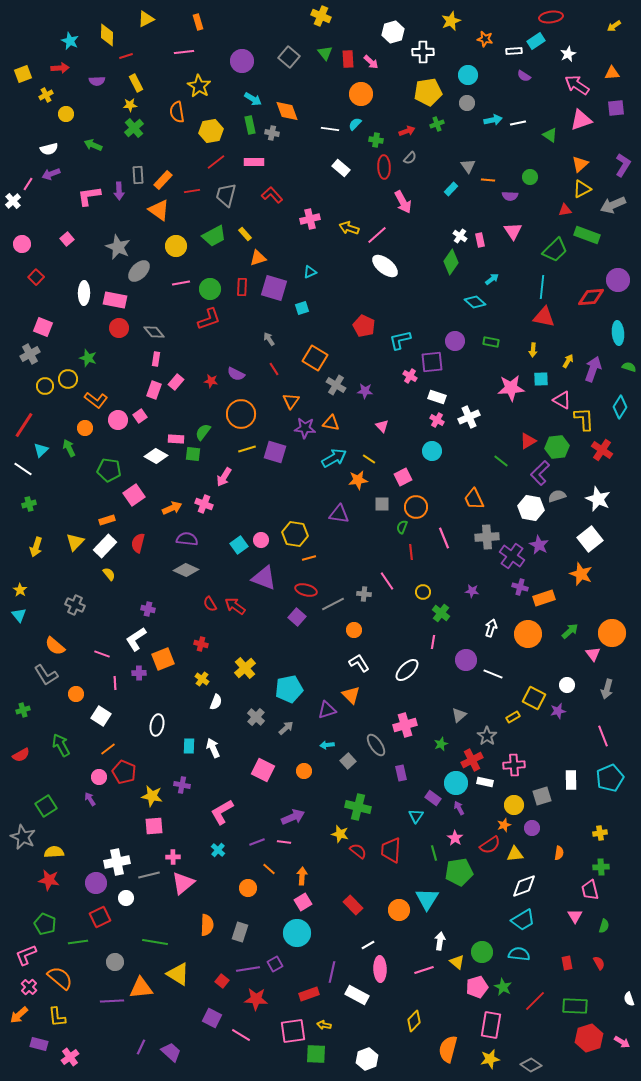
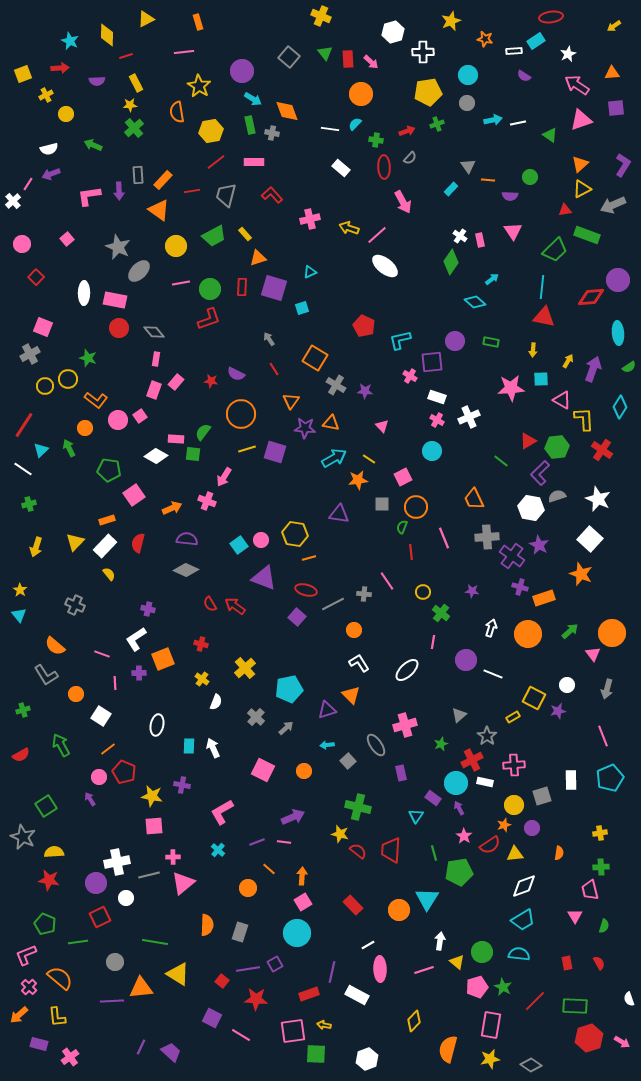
purple circle at (242, 61): moved 10 px down
green semicircle at (629, 367): rotated 128 degrees clockwise
pink cross at (204, 504): moved 3 px right, 3 px up
white square at (590, 539): rotated 10 degrees counterclockwise
pink star at (455, 838): moved 9 px right, 2 px up
